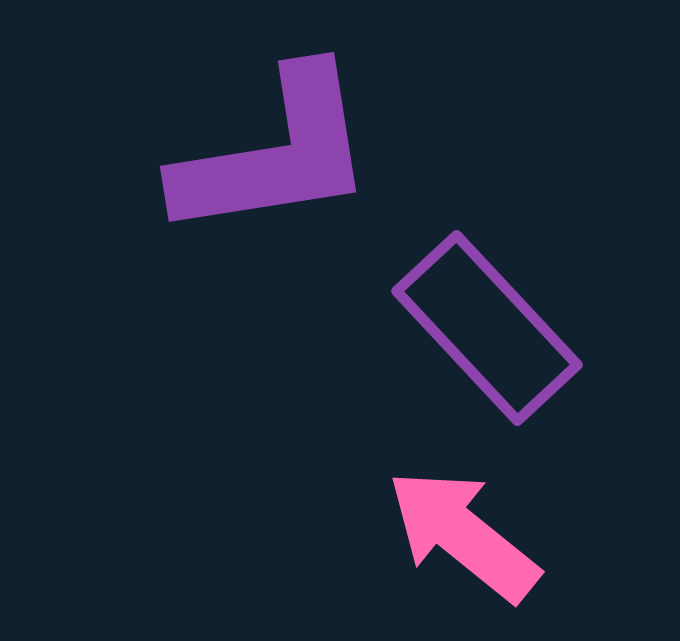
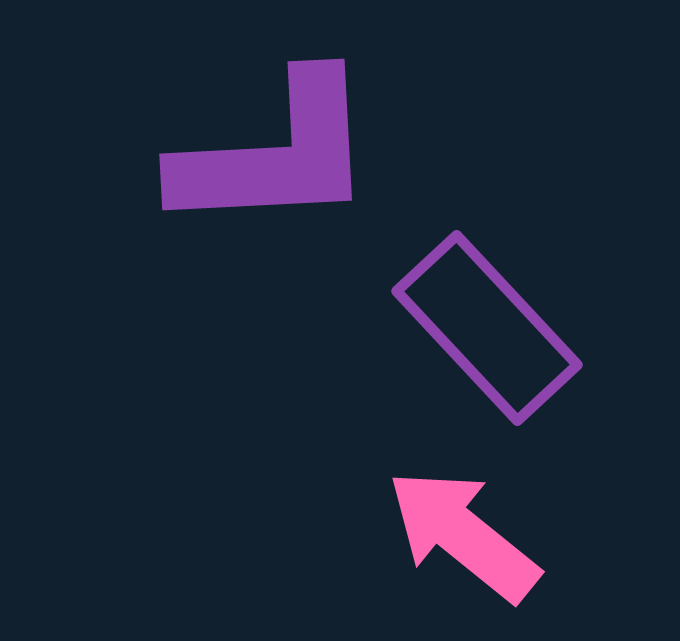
purple L-shape: rotated 6 degrees clockwise
